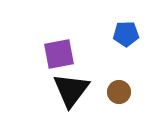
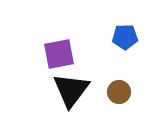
blue pentagon: moved 1 px left, 3 px down
